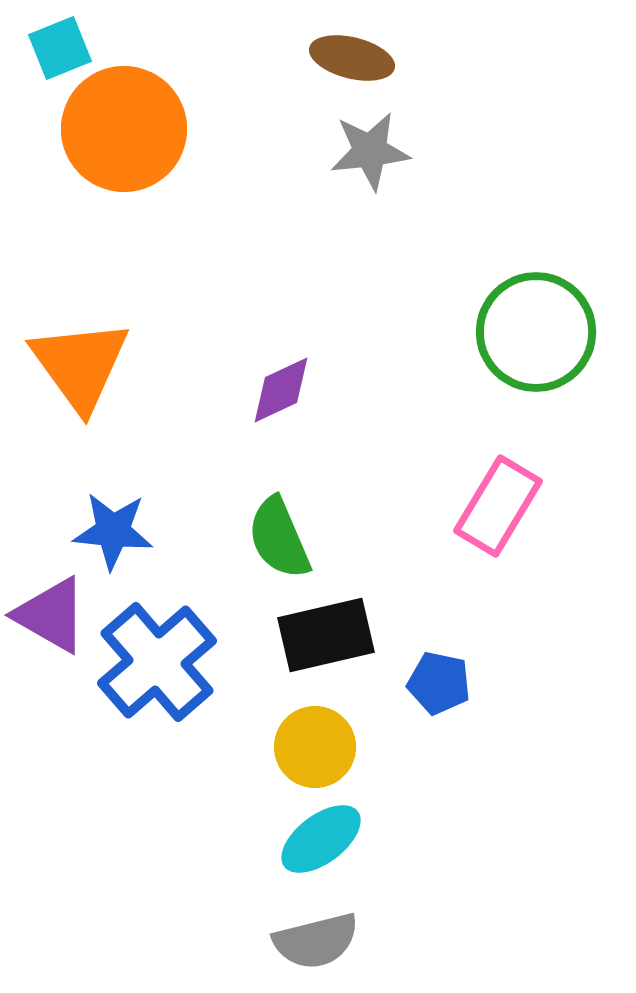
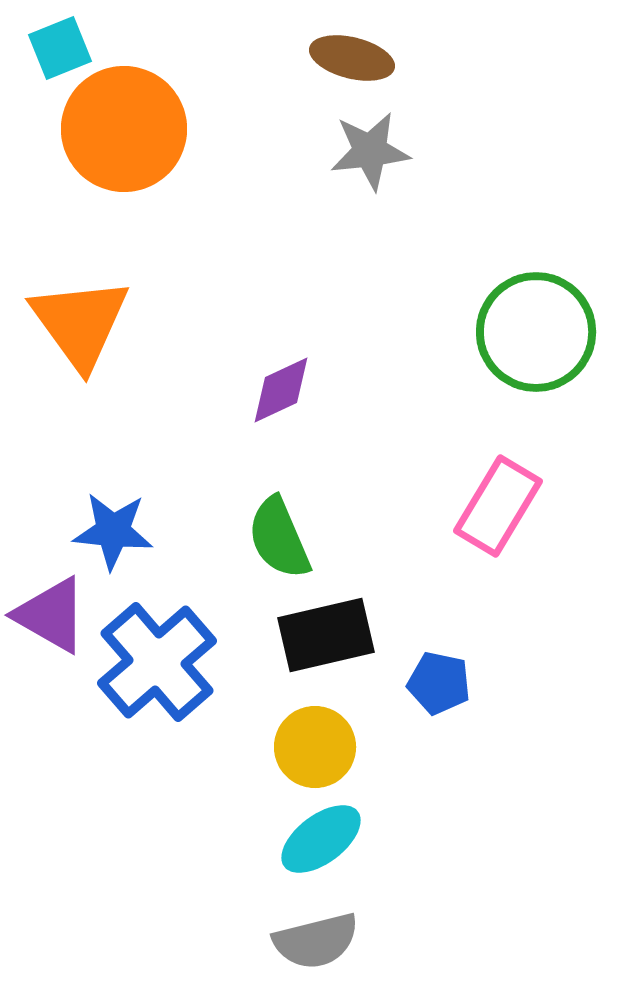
orange triangle: moved 42 px up
